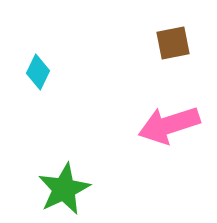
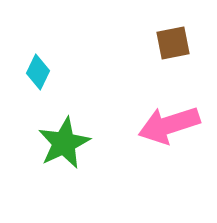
green star: moved 46 px up
